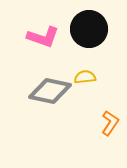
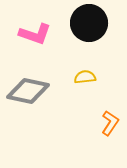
black circle: moved 6 px up
pink L-shape: moved 8 px left, 3 px up
gray diamond: moved 22 px left
